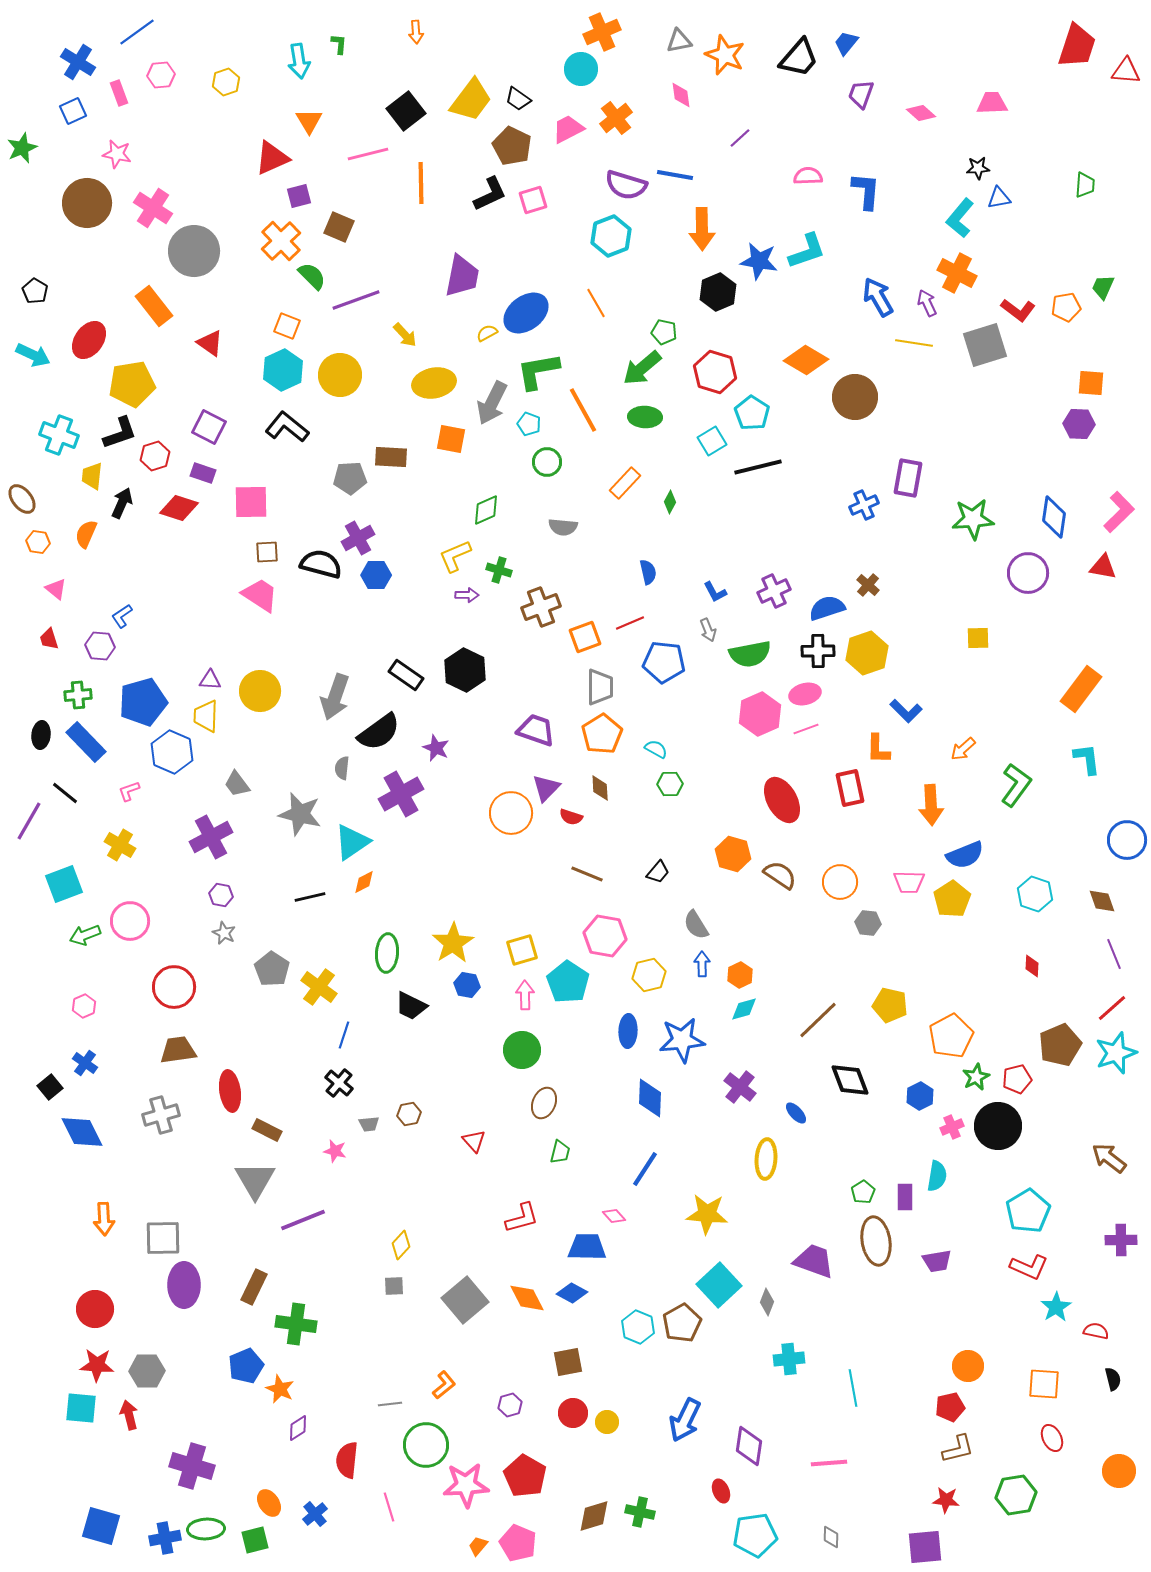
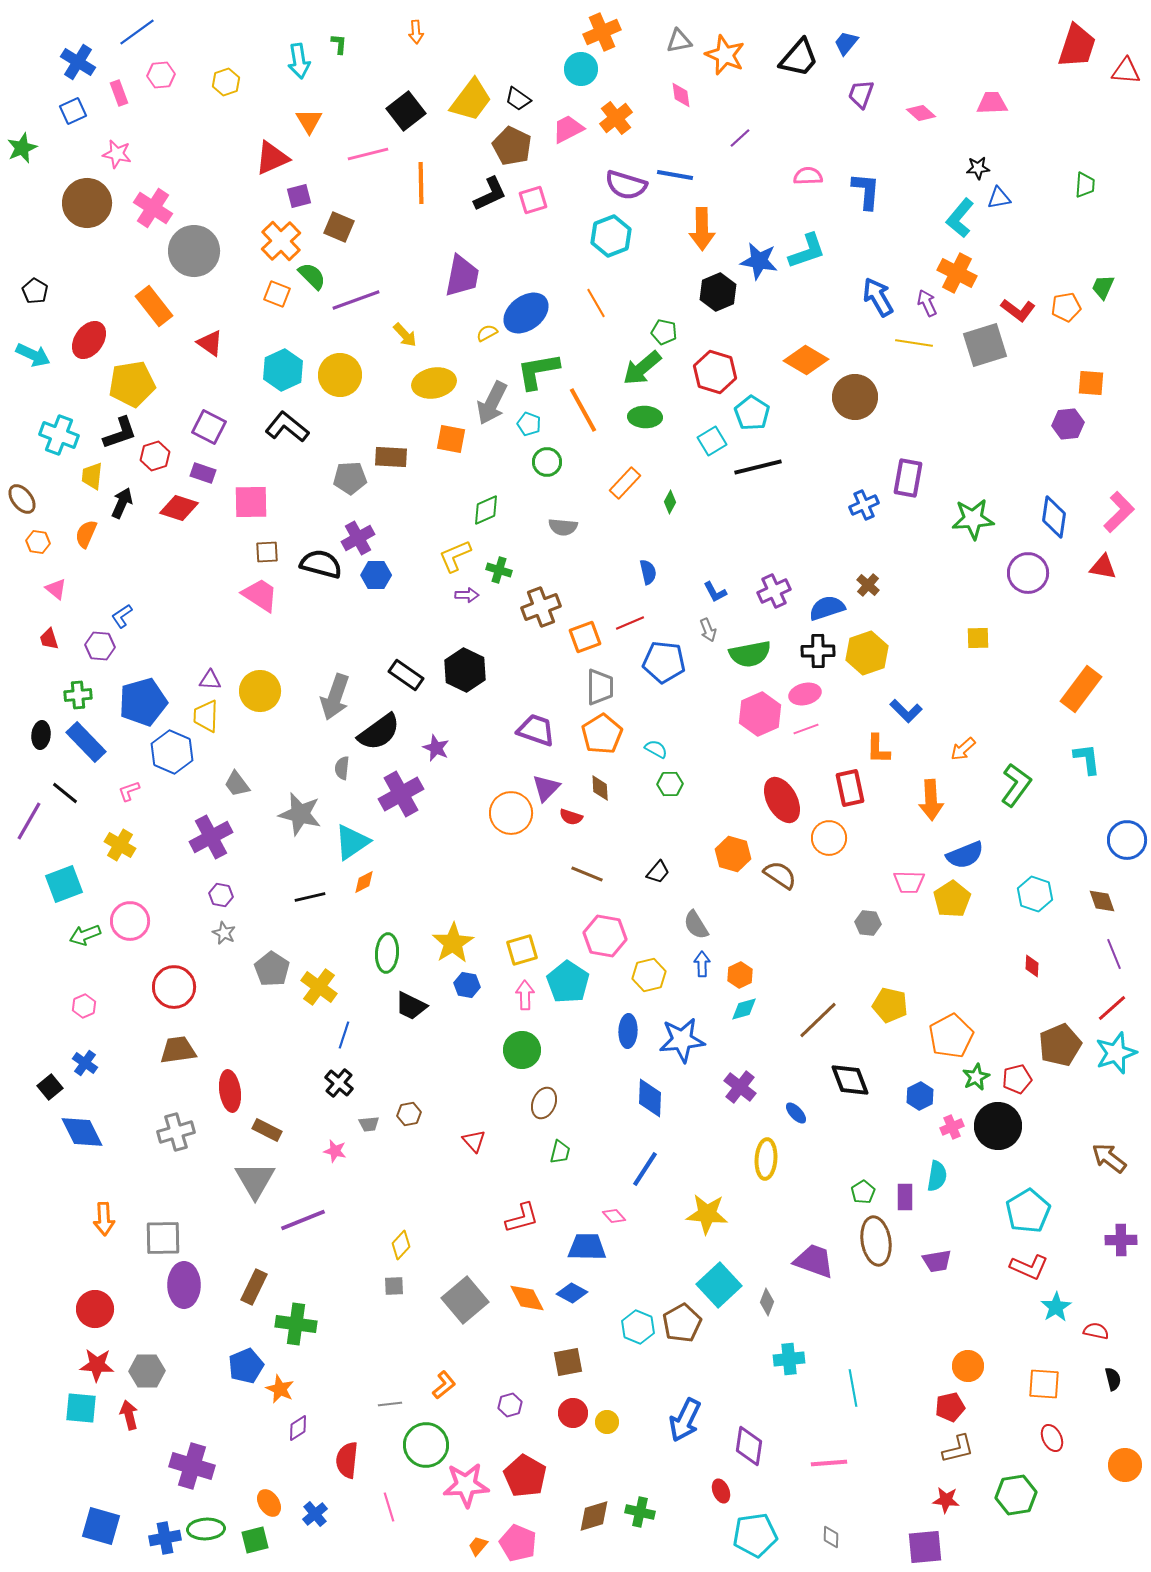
orange square at (287, 326): moved 10 px left, 32 px up
purple hexagon at (1079, 424): moved 11 px left; rotated 8 degrees counterclockwise
orange arrow at (931, 805): moved 5 px up
orange circle at (840, 882): moved 11 px left, 44 px up
gray cross at (161, 1115): moved 15 px right, 17 px down
orange circle at (1119, 1471): moved 6 px right, 6 px up
